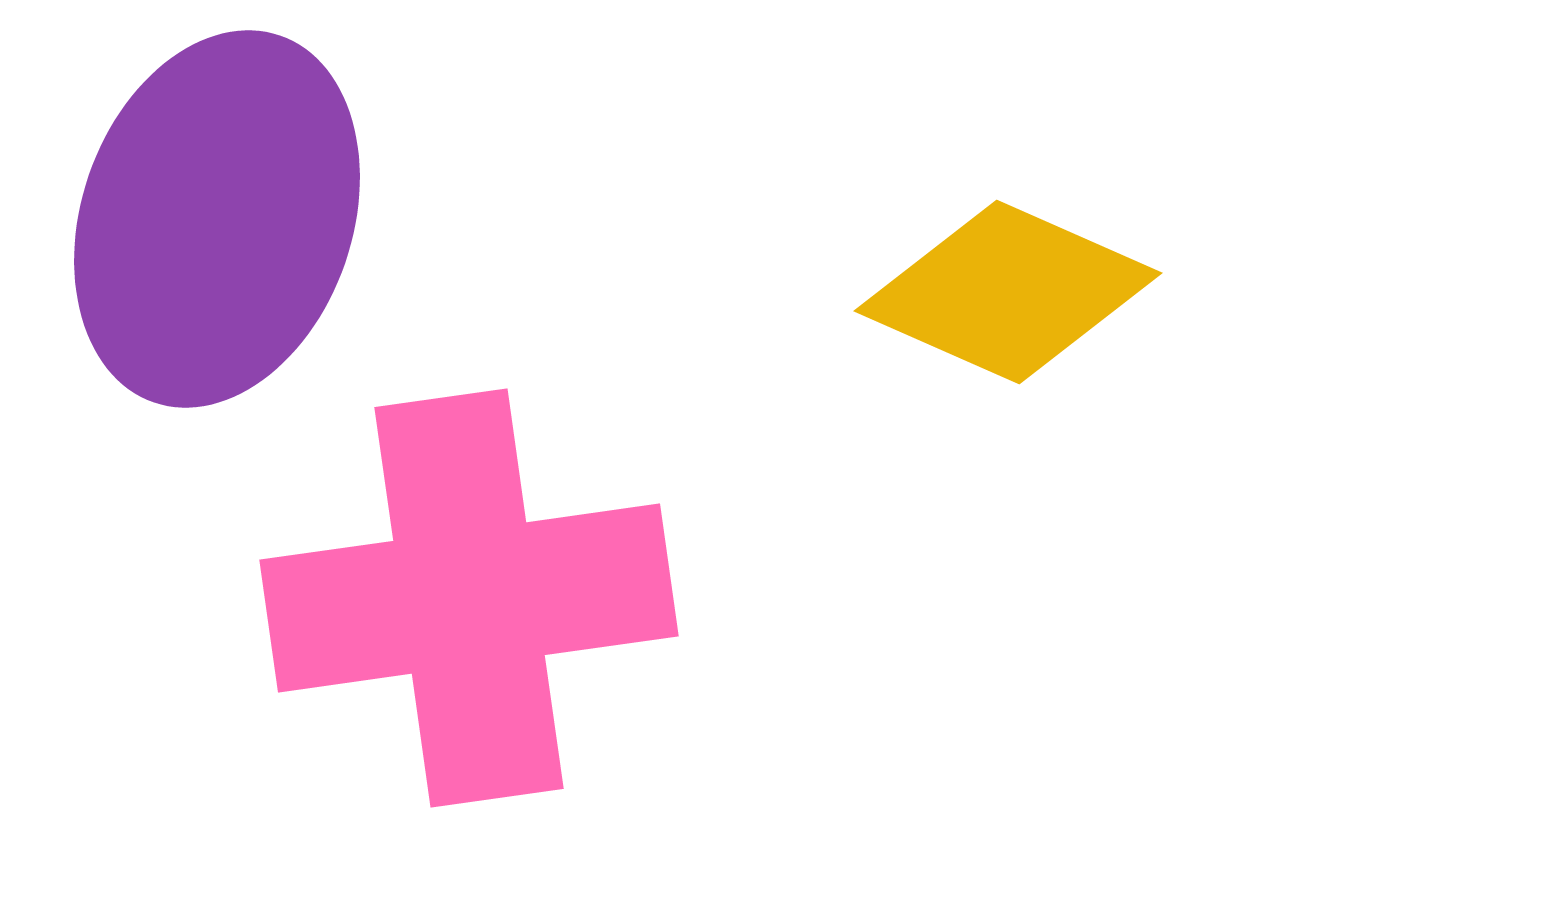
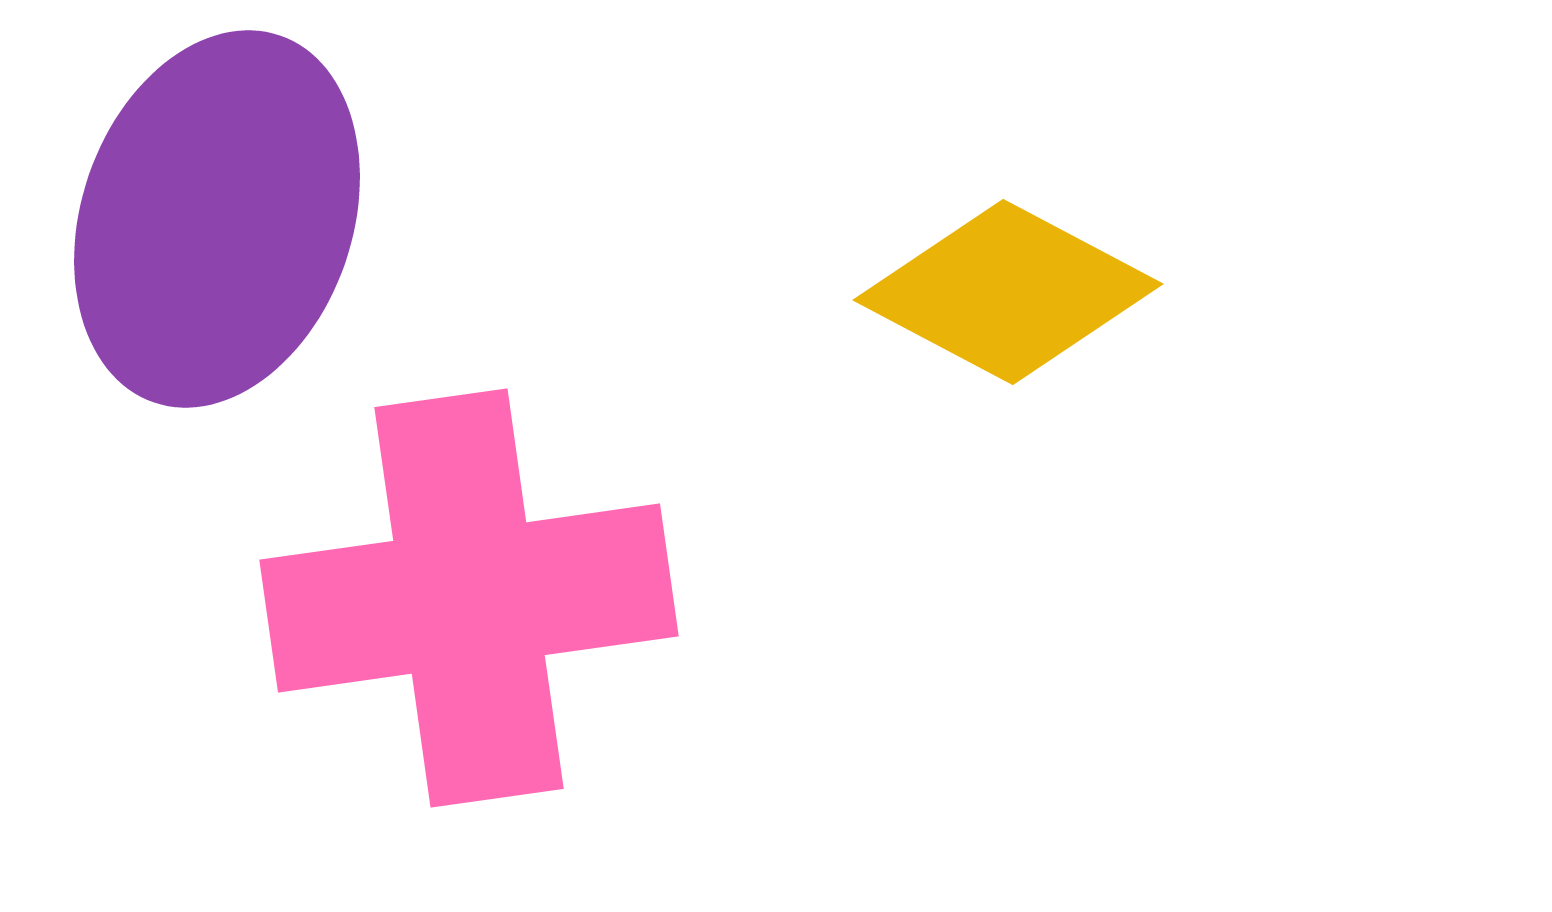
yellow diamond: rotated 4 degrees clockwise
